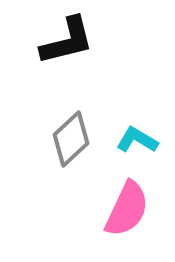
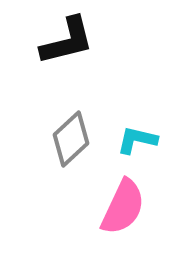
cyan L-shape: rotated 18 degrees counterclockwise
pink semicircle: moved 4 px left, 2 px up
